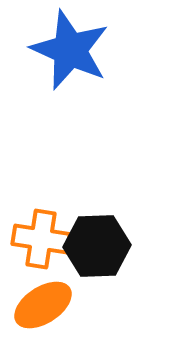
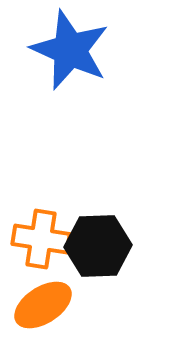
black hexagon: moved 1 px right
